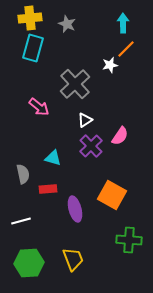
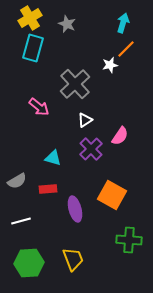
yellow cross: rotated 25 degrees counterclockwise
cyan arrow: rotated 18 degrees clockwise
purple cross: moved 3 px down
gray semicircle: moved 6 px left, 7 px down; rotated 72 degrees clockwise
